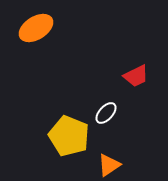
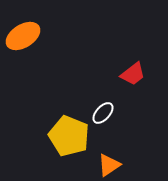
orange ellipse: moved 13 px left, 8 px down
red trapezoid: moved 3 px left, 2 px up; rotated 12 degrees counterclockwise
white ellipse: moved 3 px left
